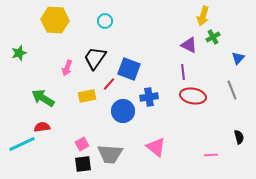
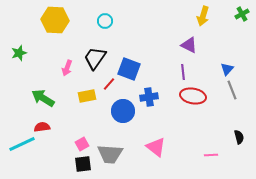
green cross: moved 29 px right, 23 px up
blue triangle: moved 11 px left, 11 px down
